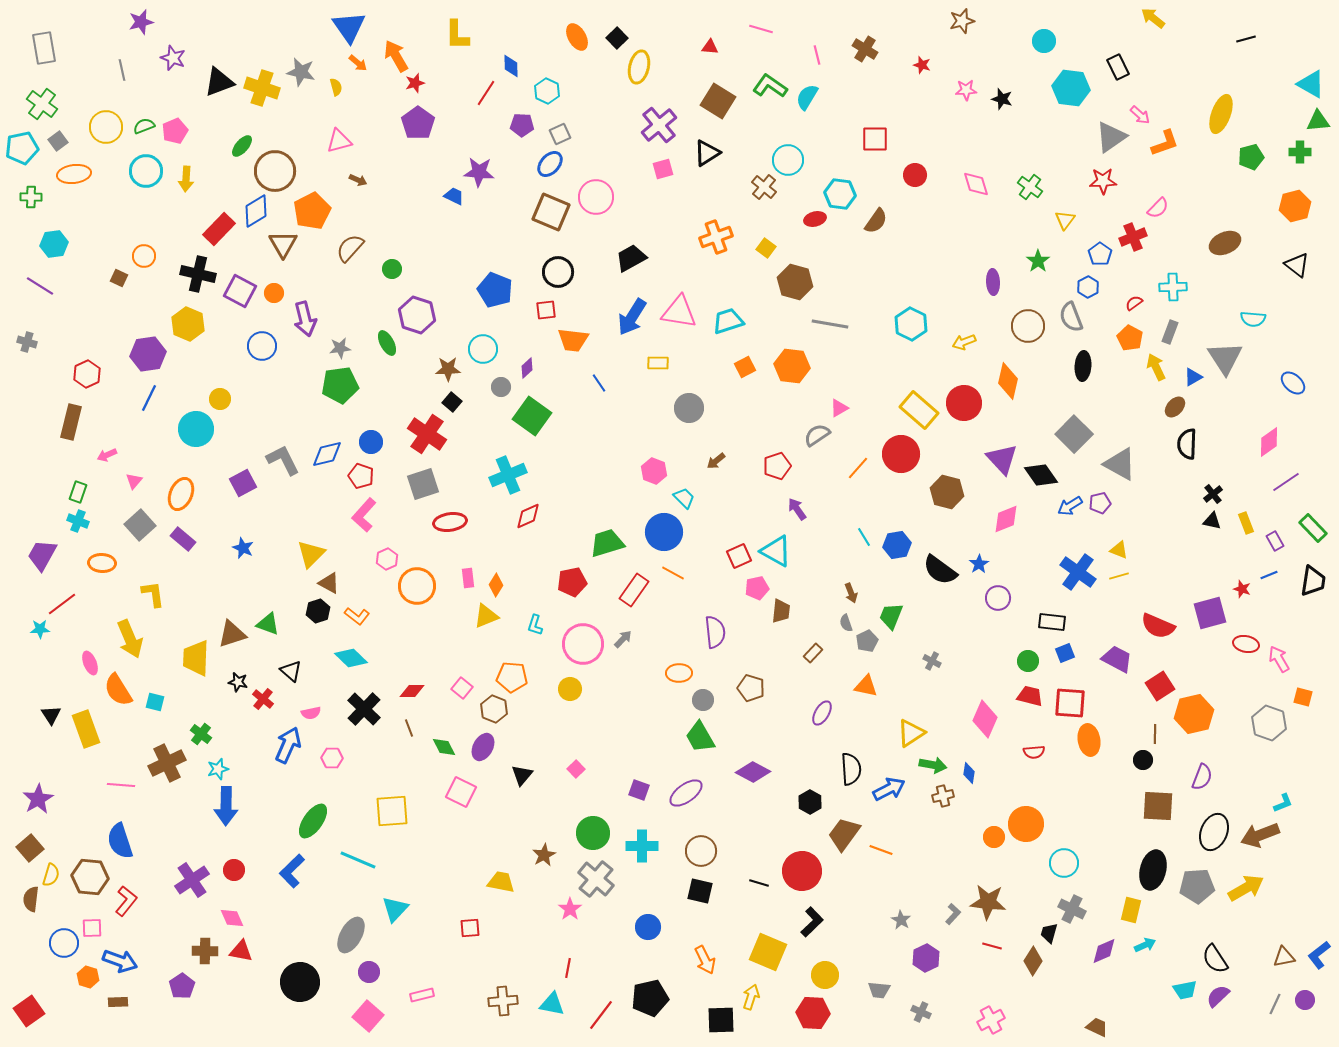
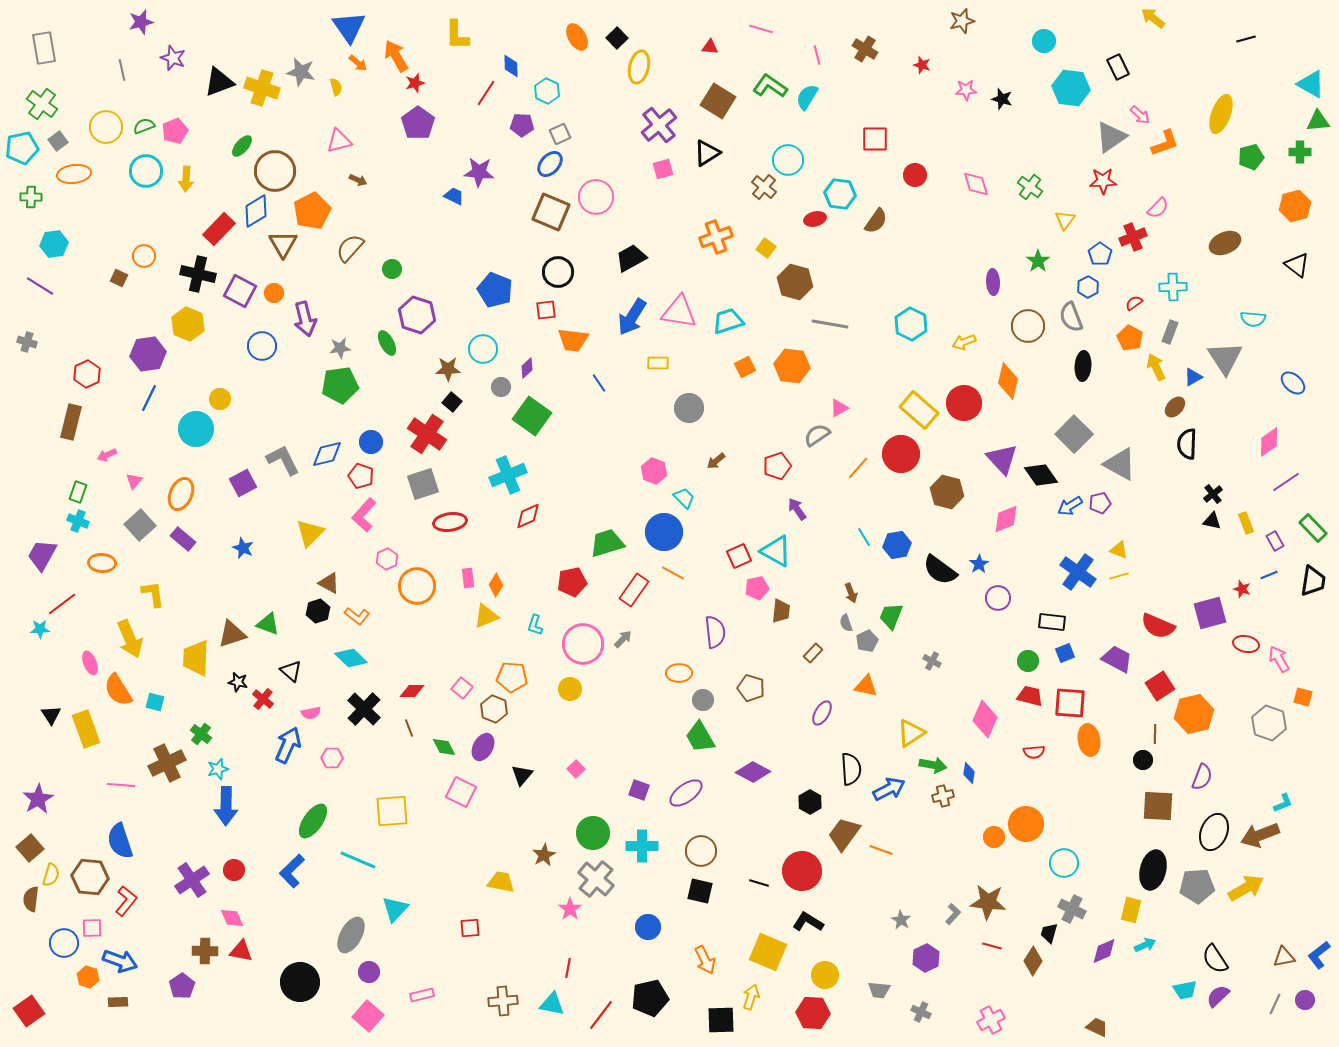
yellow triangle at (311, 554): moved 1 px left, 21 px up
black L-shape at (812, 922): moved 4 px left; rotated 104 degrees counterclockwise
